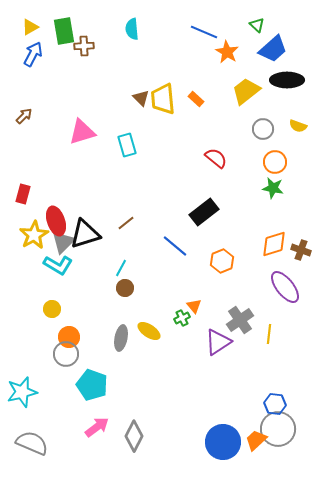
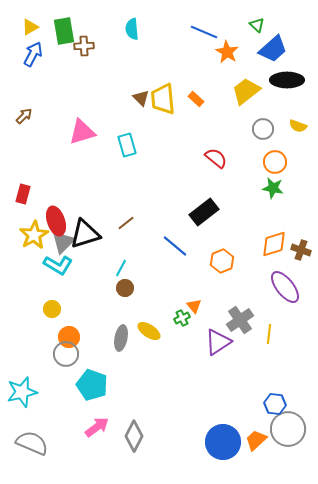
gray circle at (278, 429): moved 10 px right
